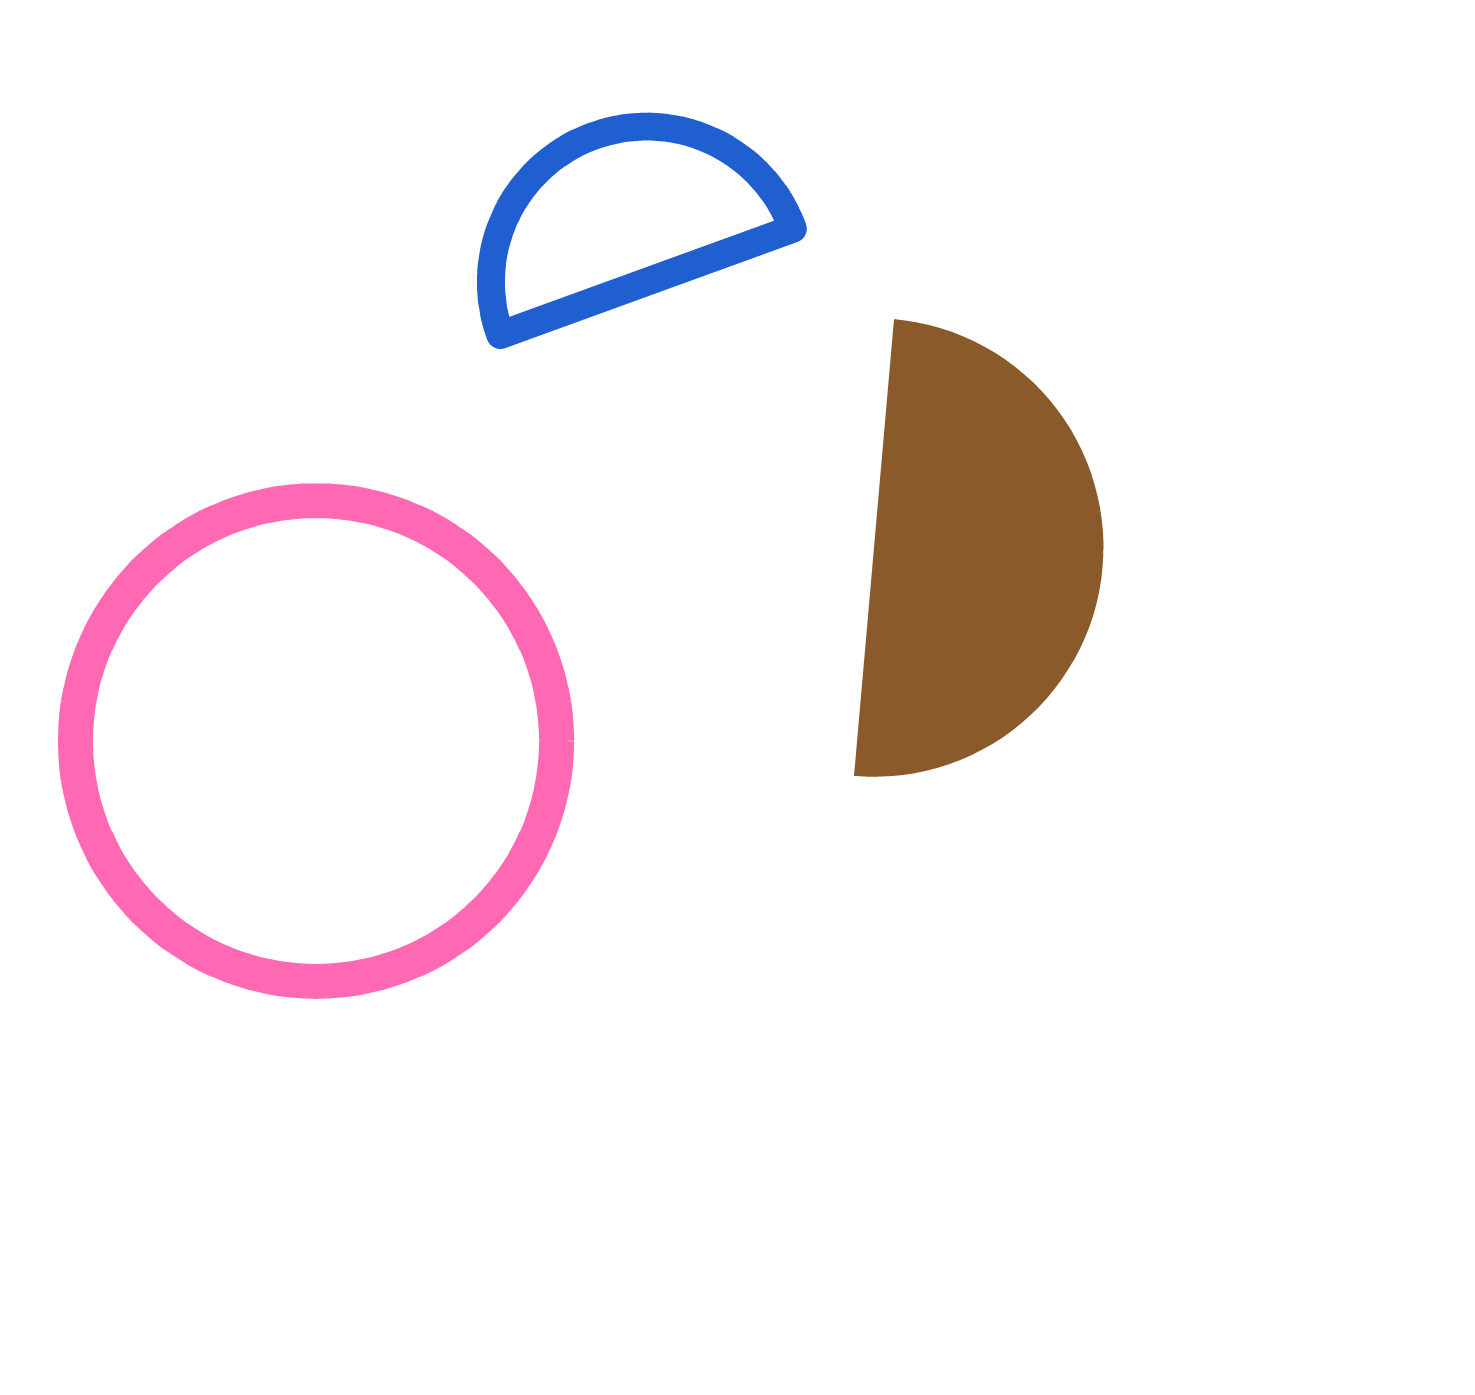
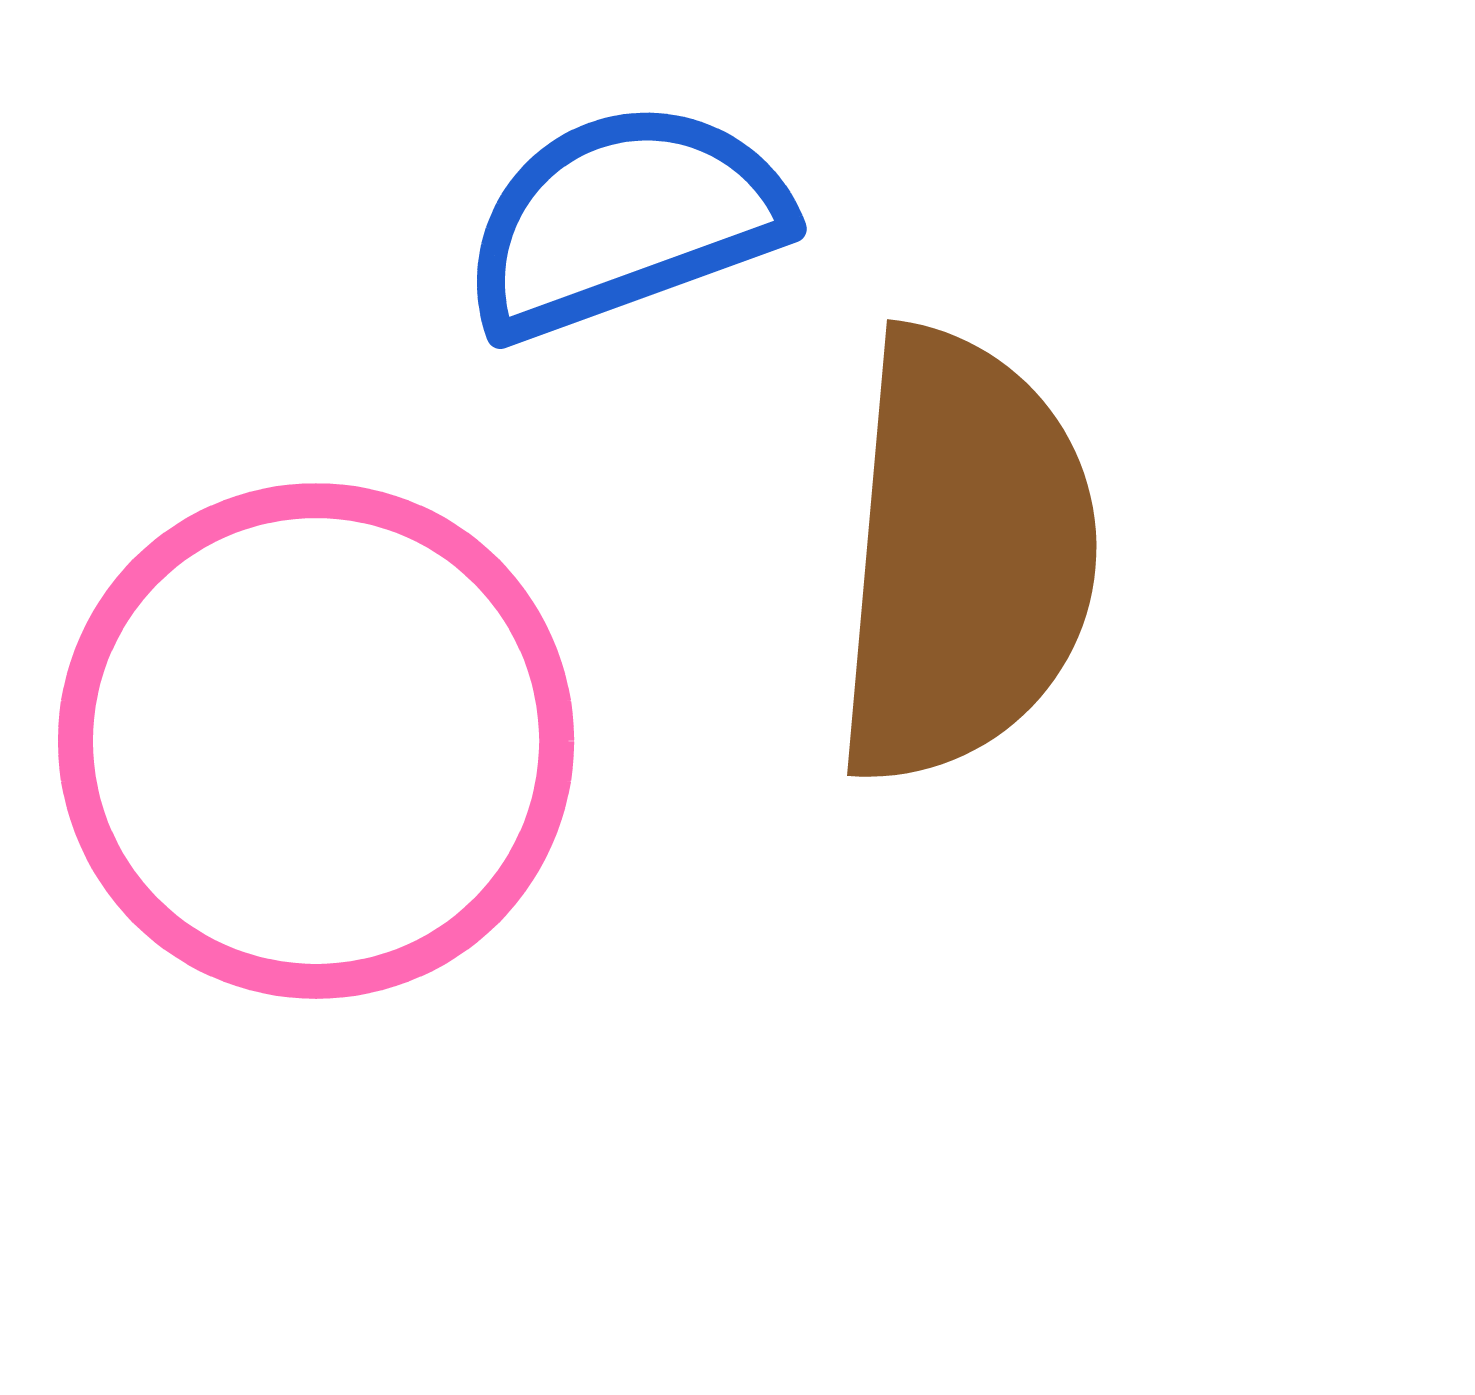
brown semicircle: moved 7 px left
